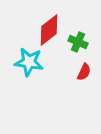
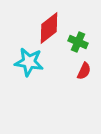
red diamond: moved 2 px up
red semicircle: moved 1 px up
